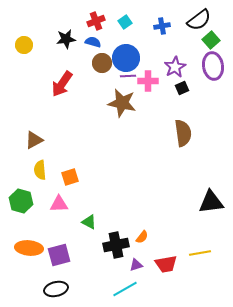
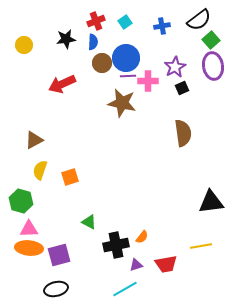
blue semicircle: rotated 77 degrees clockwise
red arrow: rotated 32 degrees clockwise
yellow semicircle: rotated 24 degrees clockwise
pink triangle: moved 30 px left, 25 px down
yellow line: moved 1 px right, 7 px up
